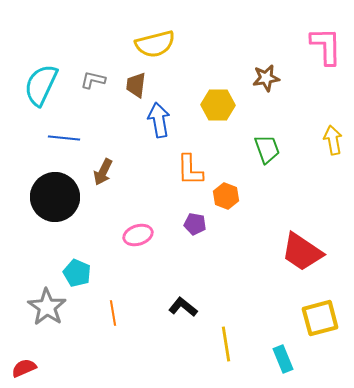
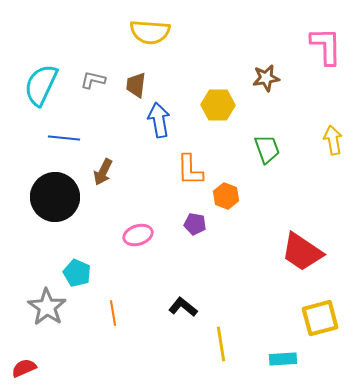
yellow semicircle: moved 5 px left, 12 px up; rotated 18 degrees clockwise
yellow line: moved 5 px left
cyan rectangle: rotated 72 degrees counterclockwise
